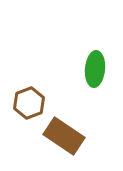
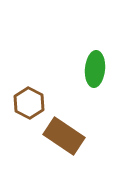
brown hexagon: rotated 12 degrees counterclockwise
